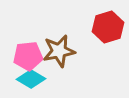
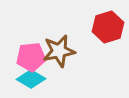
pink pentagon: moved 3 px right, 1 px down
